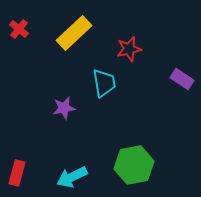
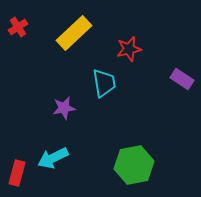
red cross: moved 1 px left, 2 px up; rotated 18 degrees clockwise
cyan arrow: moved 19 px left, 19 px up
